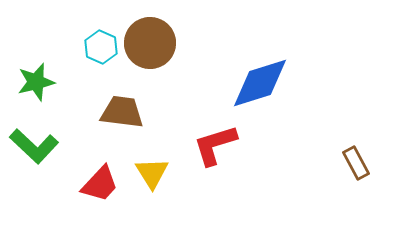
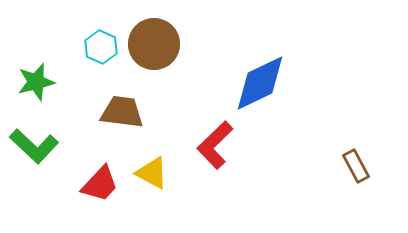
brown circle: moved 4 px right, 1 px down
blue diamond: rotated 8 degrees counterclockwise
red L-shape: rotated 27 degrees counterclockwise
brown rectangle: moved 3 px down
yellow triangle: rotated 30 degrees counterclockwise
